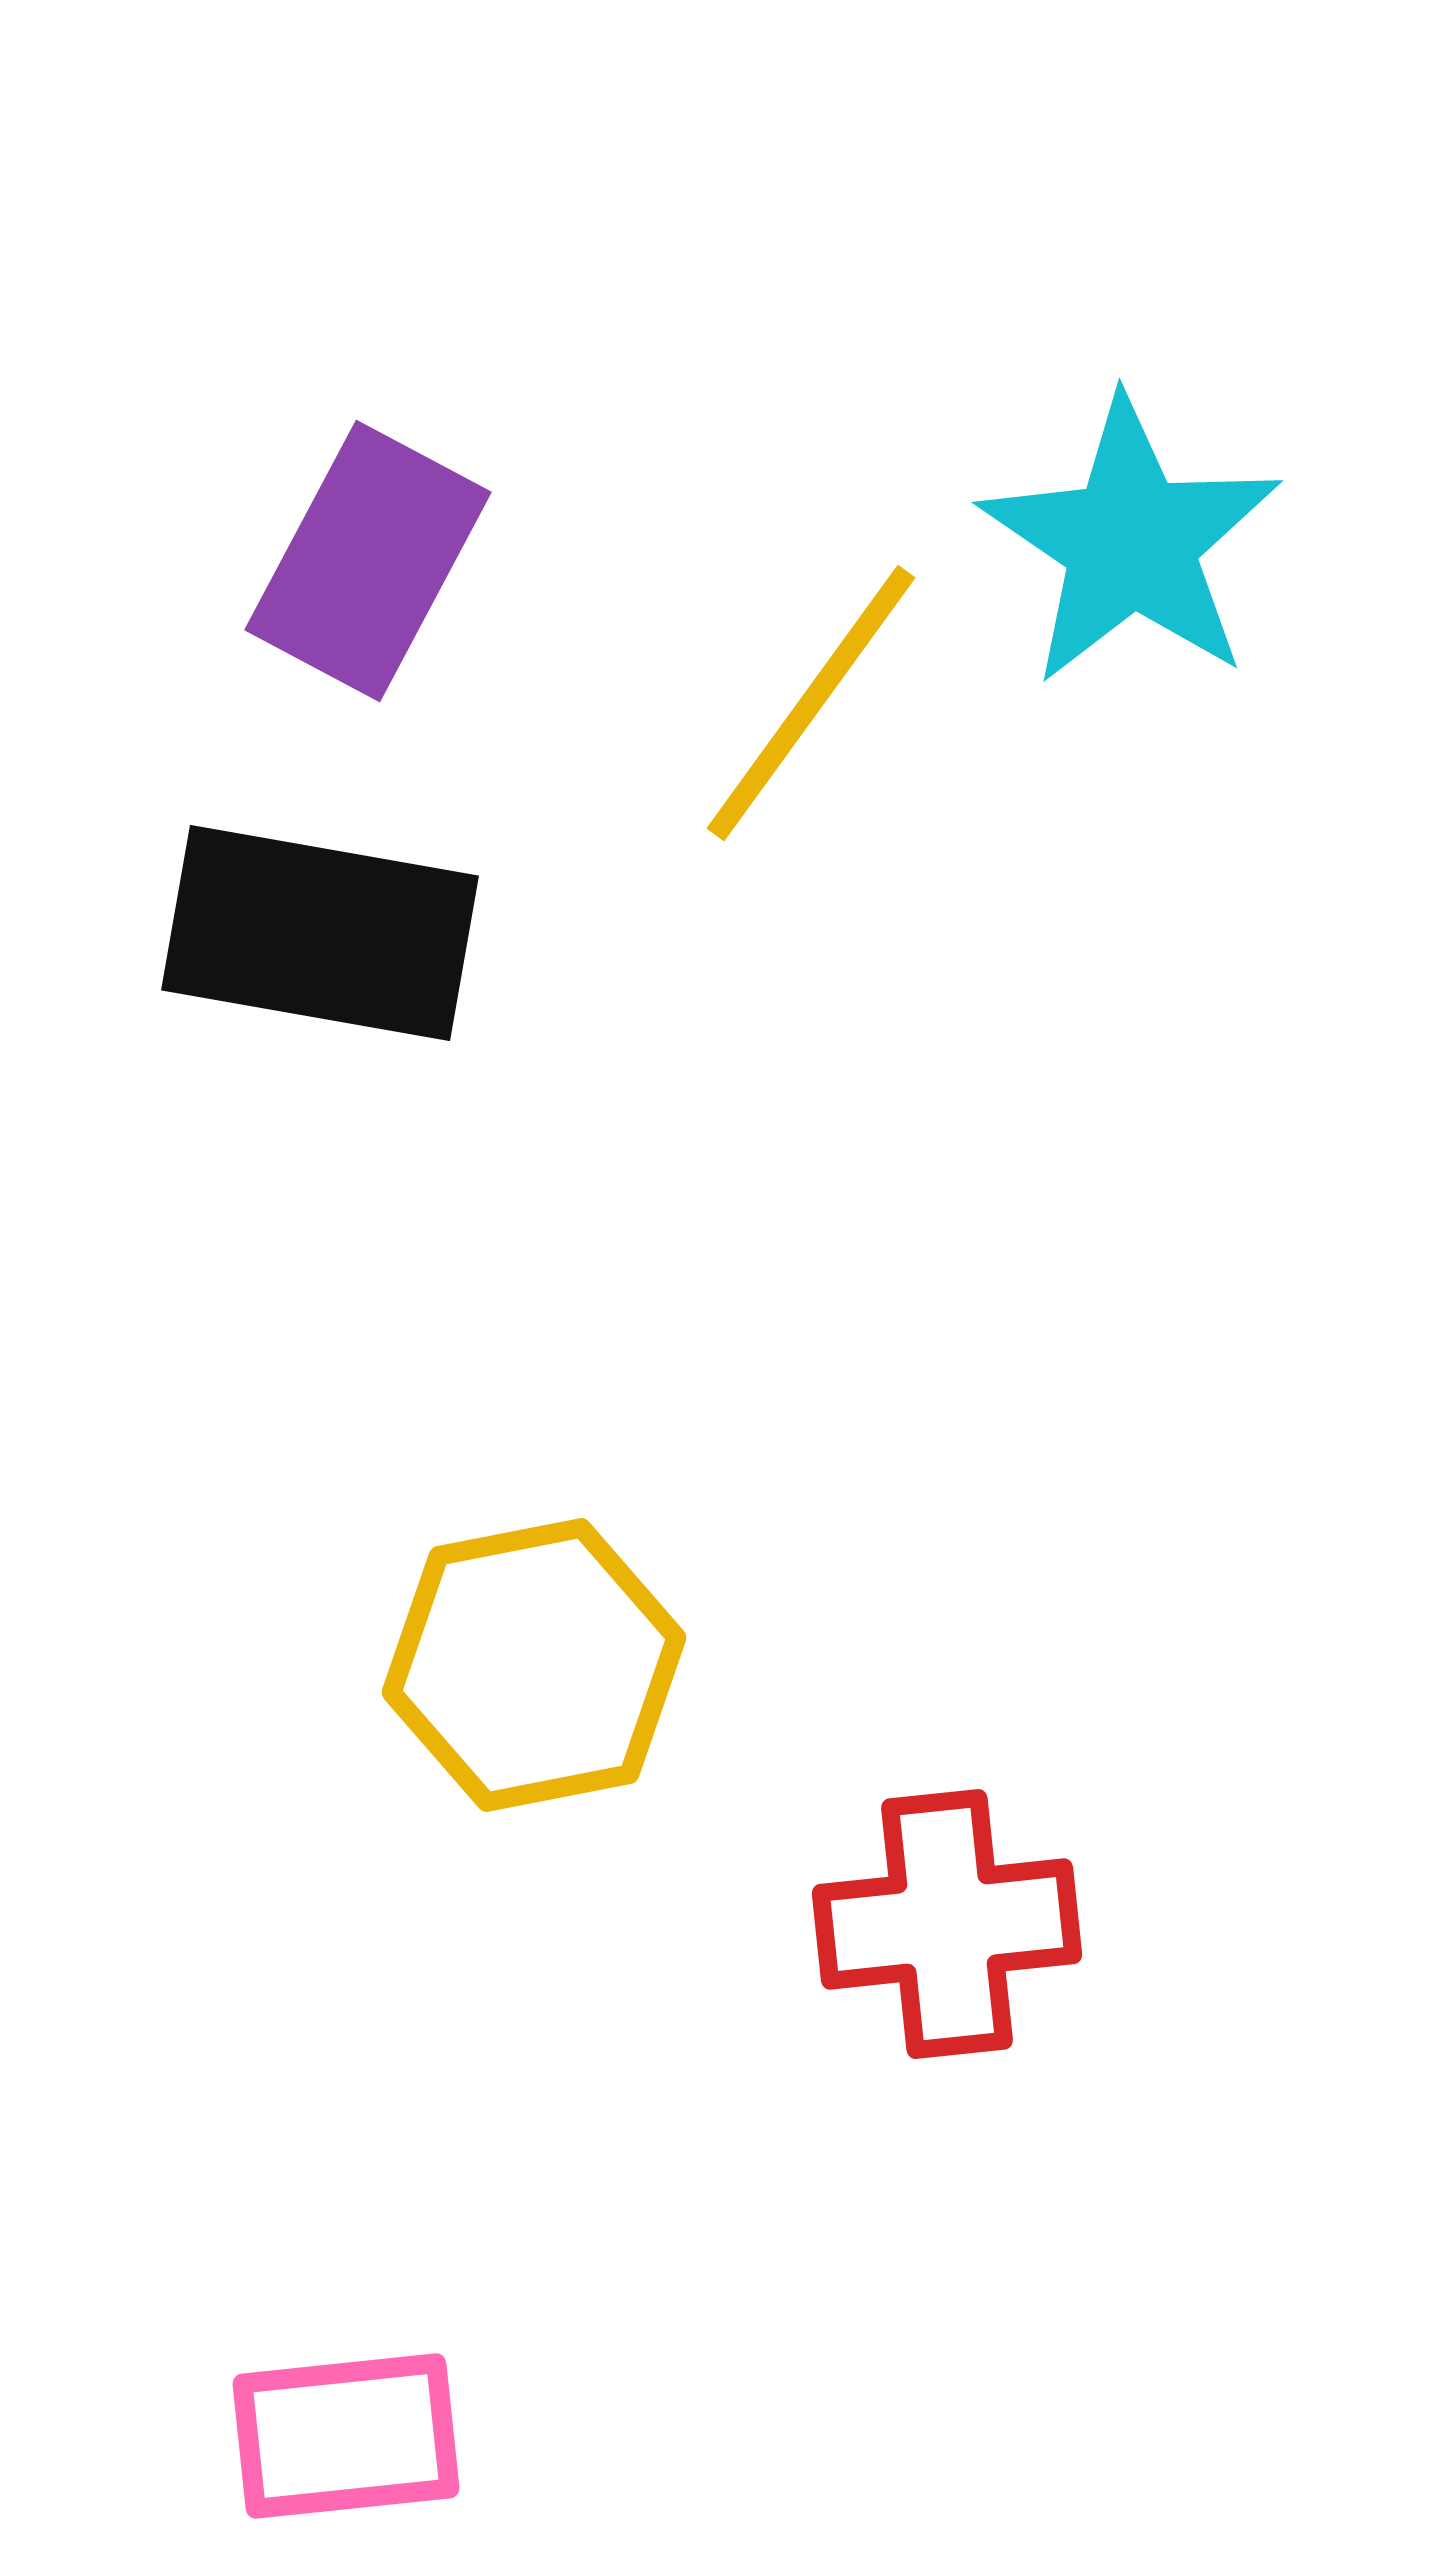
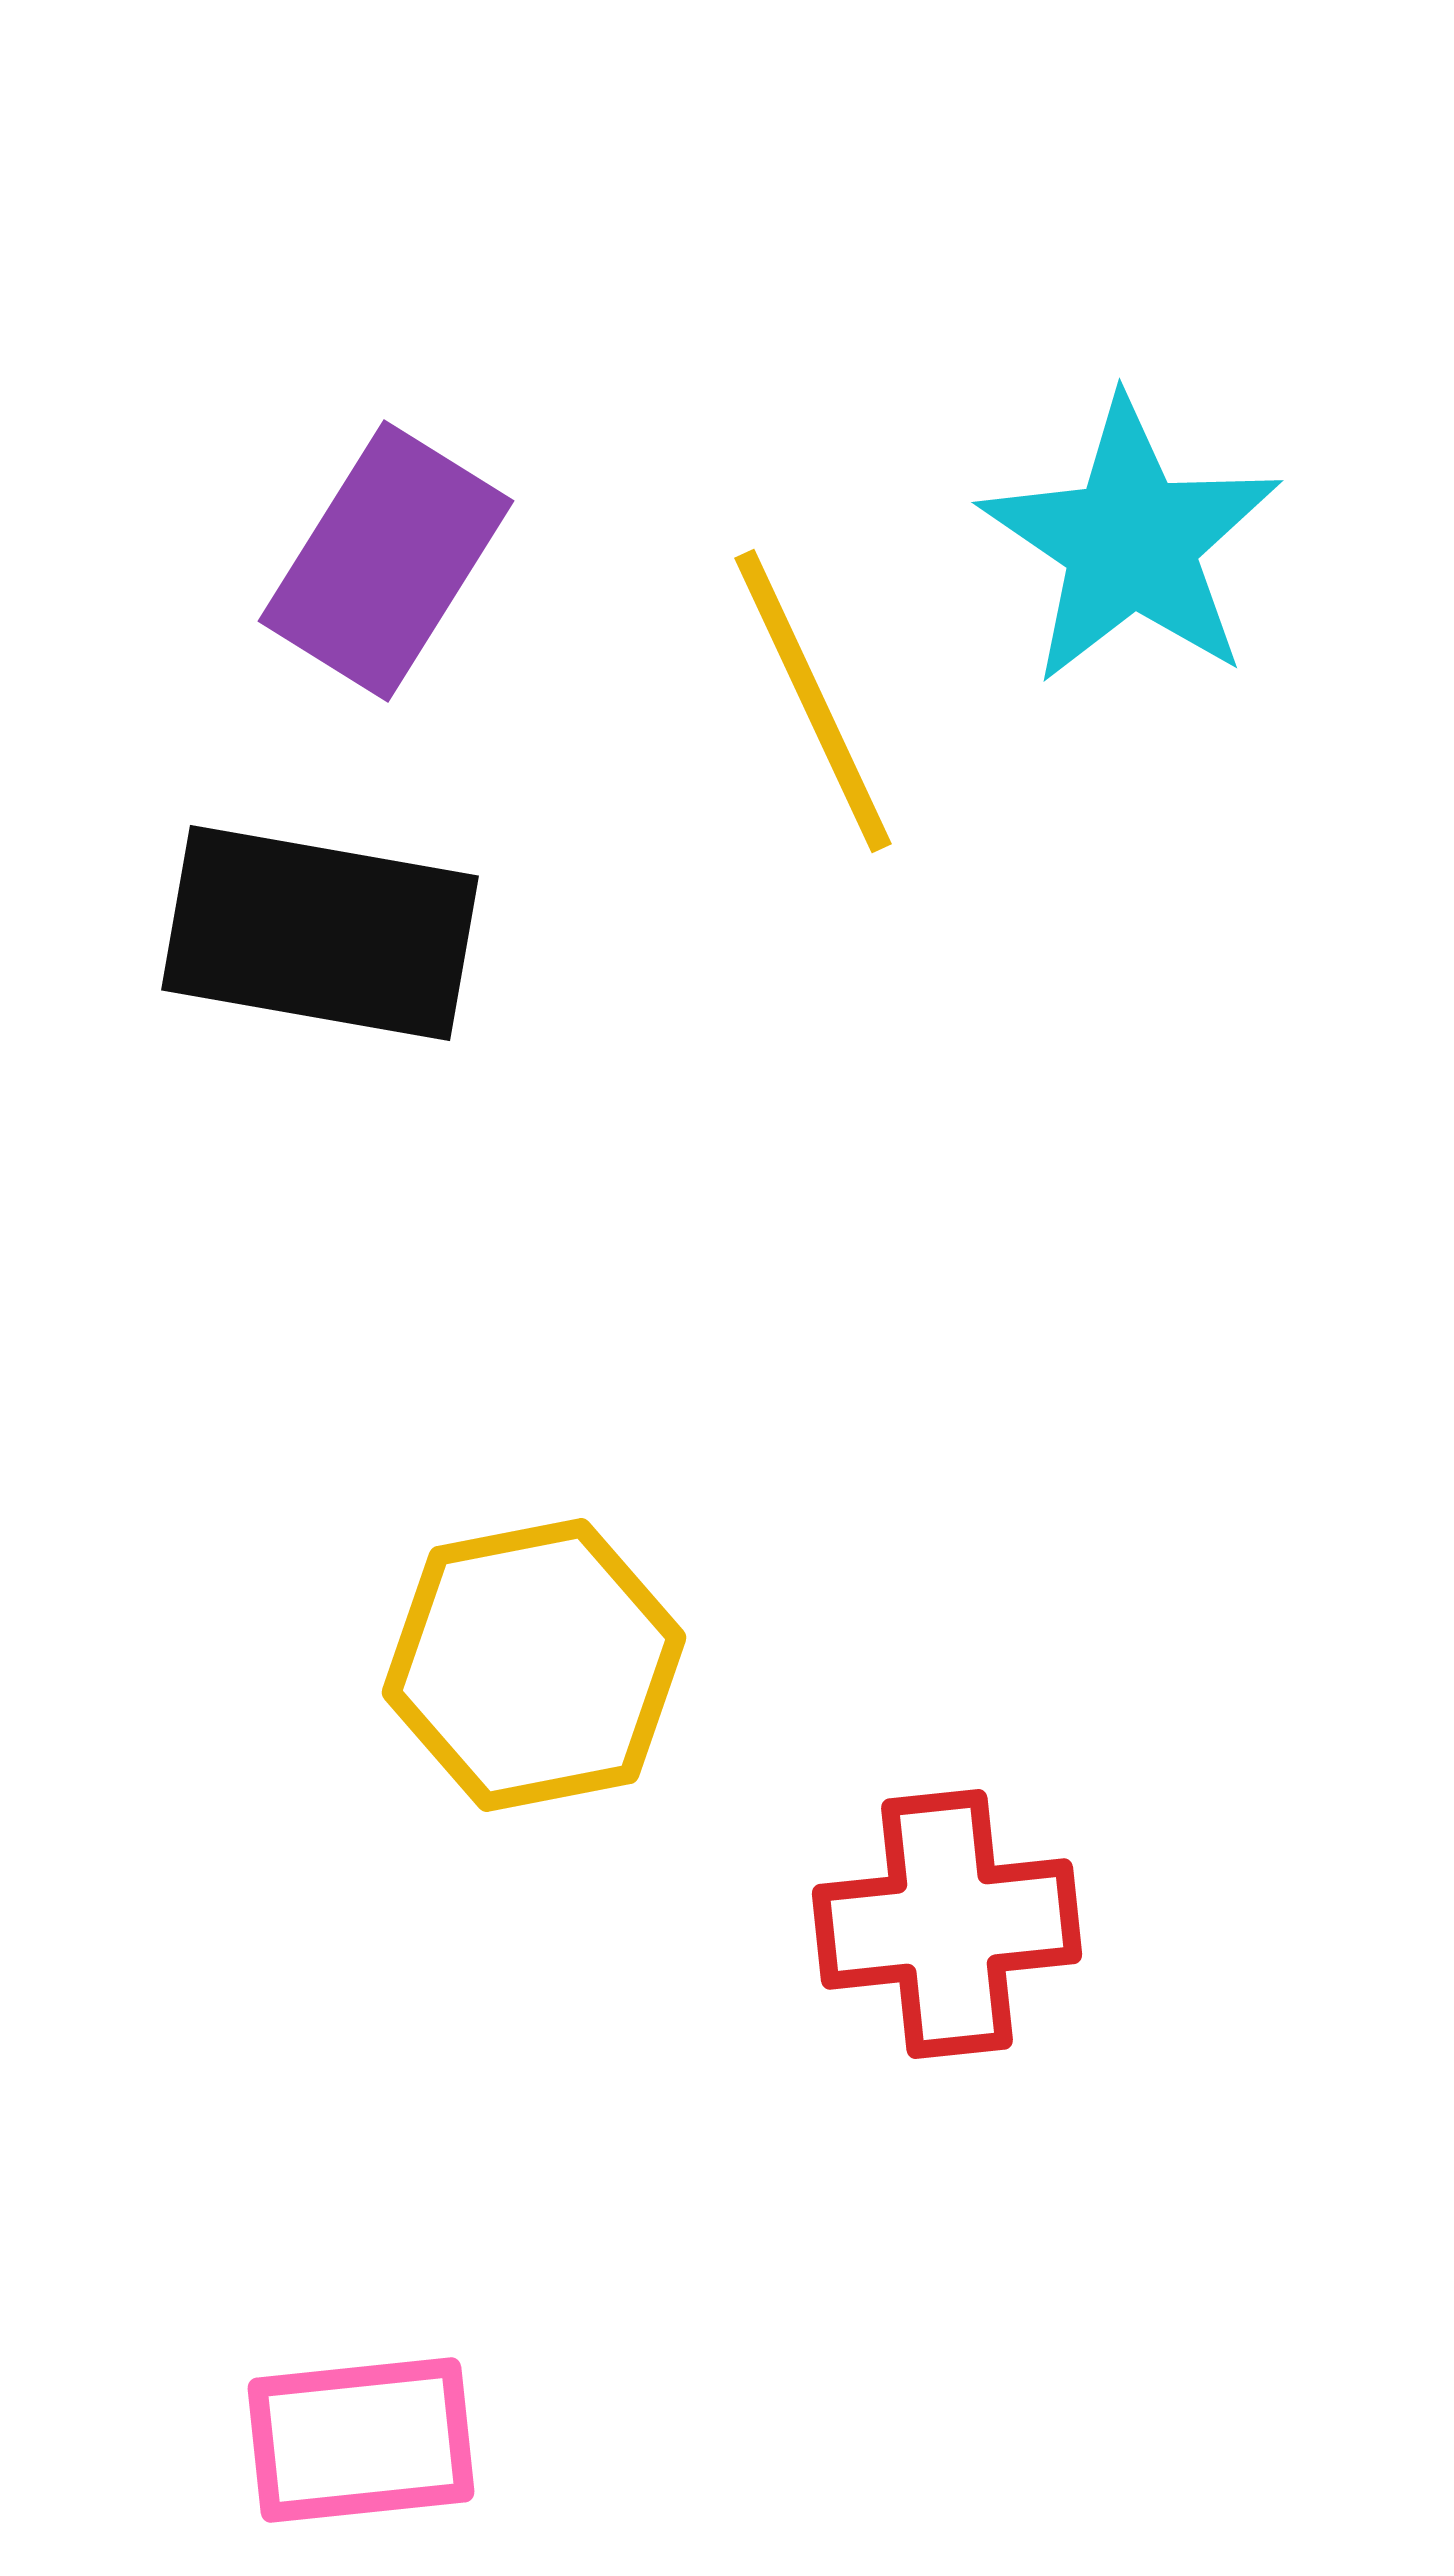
purple rectangle: moved 18 px right; rotated 4 degrees clockwise
yellow line: moved 2 px right, 2 px up; rotated 61 degrees counterclockwise
pink rectangle: moved 15 px right, 4 px down
